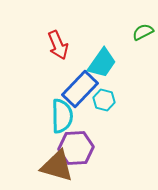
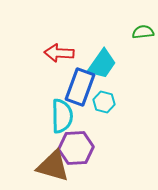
green semicircle: rotated 20 degrees clockwise
red arrow: moved 1 px right, 8 px down; rotated 116 degrees clockwise
cyan trapezoid: moved 1 px down
blue rectangle: moved 2 px up; rotated 24 degrees counterclockwise
cyan hexagon: moved 2 px down
brown triangle: moved 4 px left
